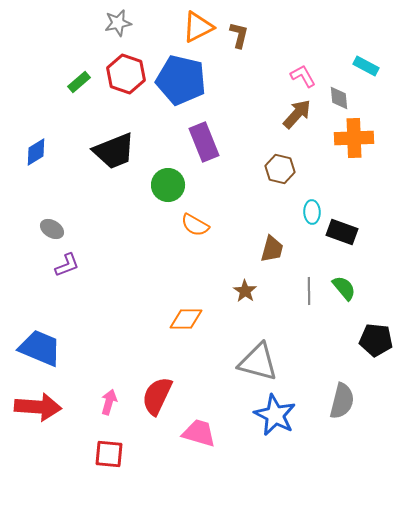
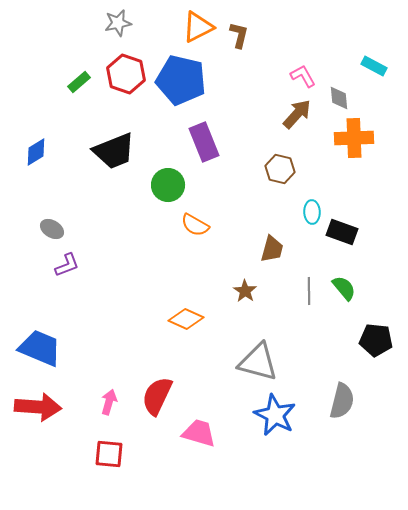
cyan rectangle: moved 8 px right
orange diamond: rotated 24 degrees clockwise
